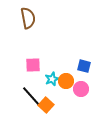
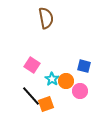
brown semicircle: moved 18 px right
pink square: moved 1 px left; rotated 35 degrees clockwise
cyan star: rotated 16 degrees counterclockwise
pink circle: moved 1 px left, 2 px down
orange square: moved 1 px up; rotated 28 degrees clockwise
